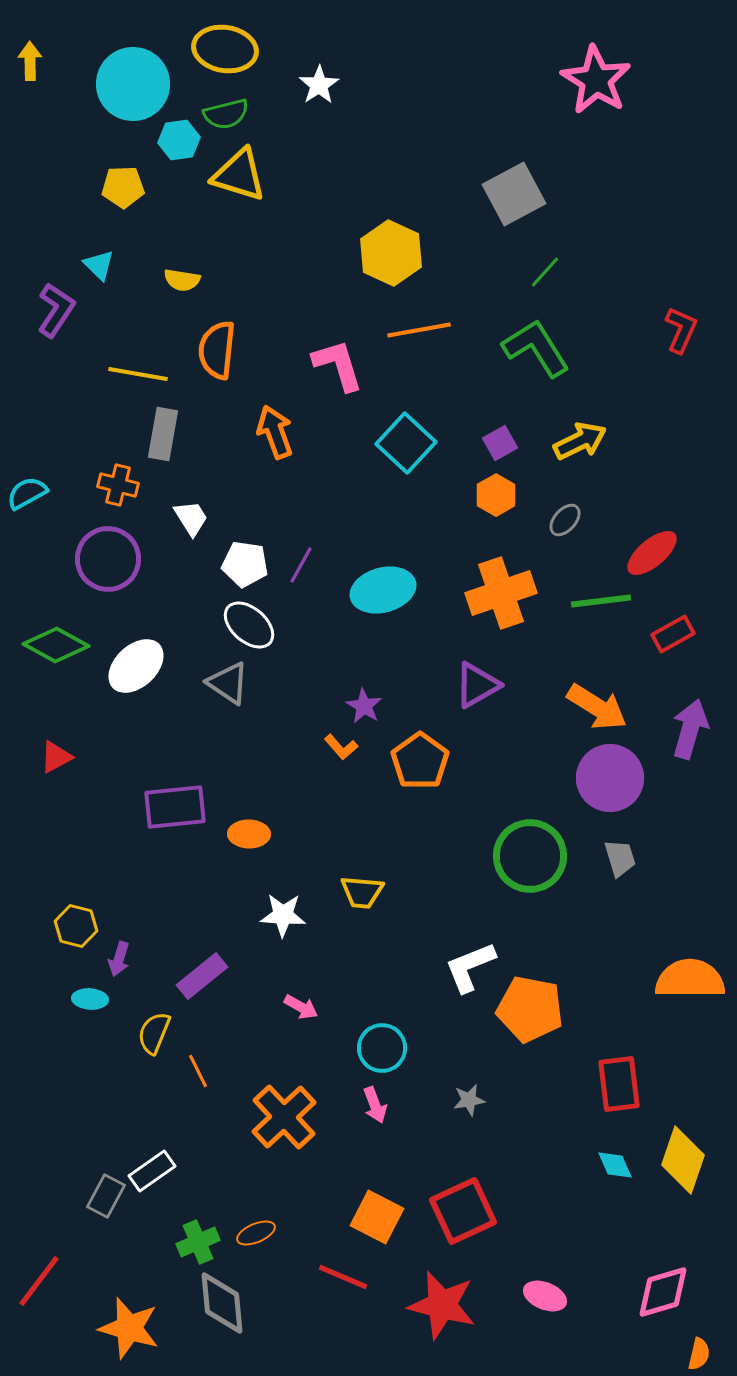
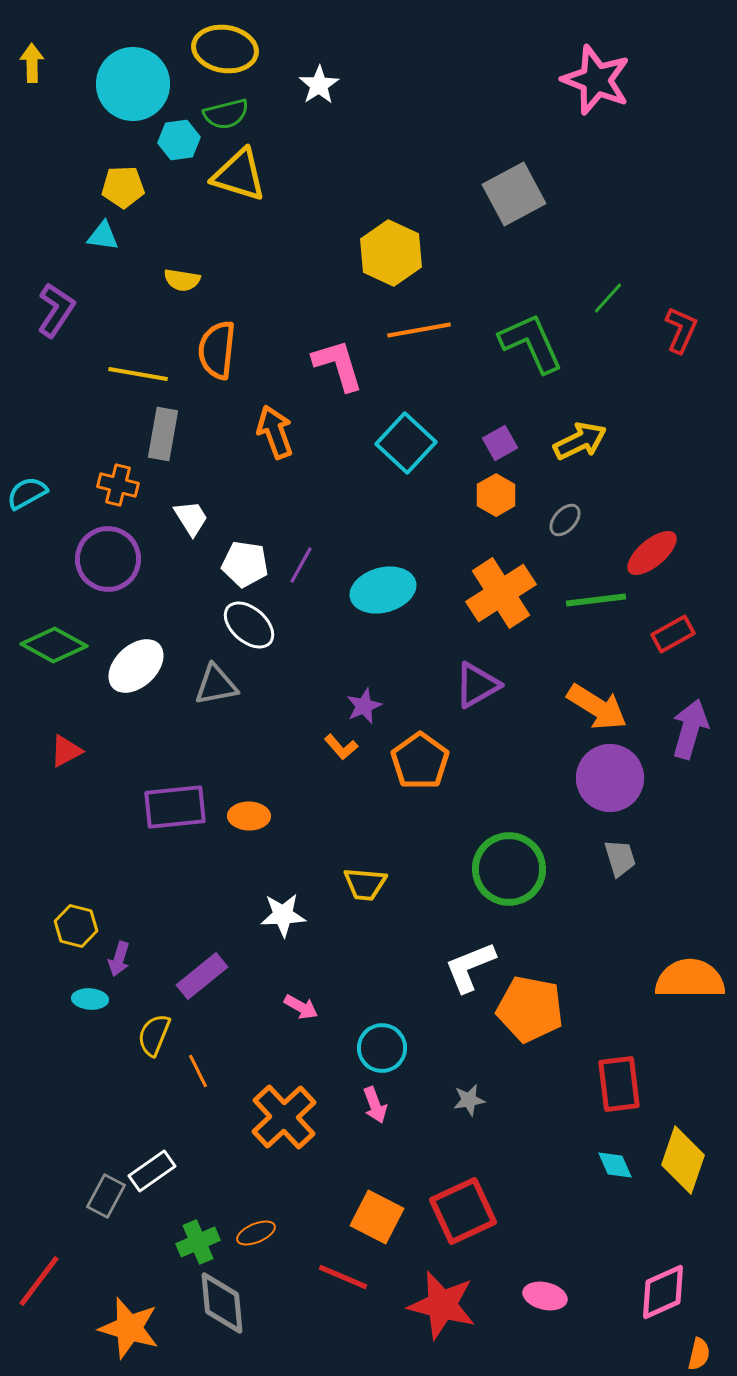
yellow arrow at (30, 61): moved 2 px right, 2 px down
pink star at (596, 80): rotated 10 degrees counterclockwise
cyan triangle at (99, 265): moved 4 px right, 29 px up; rotated 36 degrees counterclockwise
green line at (545, 272): moved 63 px right, 26 px down
green L-shape at (536, 348): moved 5 px left, 5 px up; rotated 8 degrees clockwise
orange cross at (501, 593): rotated 14 degrees counterclockwise
green line at (601, 601): moved 5 px left, 1 px up
green diamond at (56, 645): moved 2 px left
gray triangle at (228, 683): moved 12 px left, 2 px down; rotated 45 degrees counterclockwise
purple star at (364, 706): rotated 18 degrees clockwise
red triangle at (56, 757): moved 10 px right, 6 px up
orange ellipse at (249, 834): moved 18 px up
green circle at (530, 856): moved 21 px left, 13 px down
yellow trapezoid at (362, 892): moved 3 px right, 8 px up
white star at (283, 915): rotated 6 degrees counterclockwise
yellow semicircle at (154, 1033): moved 2 px down
pink diamond at (663, 1292): rotated 8 degrees counterclockwise
pink ellipse at (545, 1296): rotated 9 degrees counterclockwise
